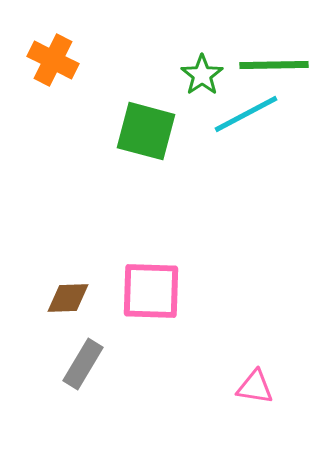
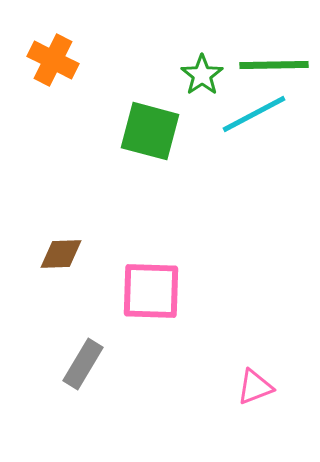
cyan line: moved 8 px right
green square: moved 4 px right
brown diamond: moved 7 px left, 44 px up
pink triangle: rotated 30 degrees counterclockwise
